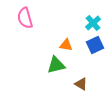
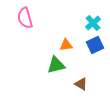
orange triangle: rotated 16 degrees counterclockwise
